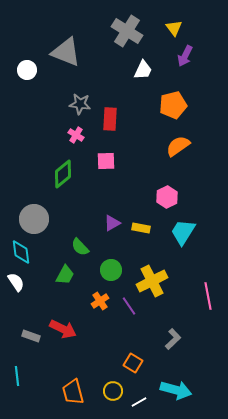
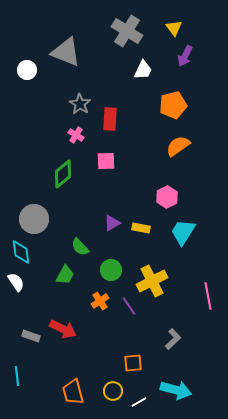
gray star: rotated 25 degrees clockwise
orange square: rotated 36 degrees counterclockwise
